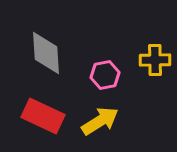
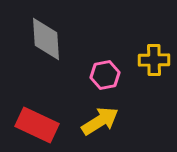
gray diamond: moved 14 px up
yellow cross: moved 1 px left
red rectangle: moved 6 px left, 9 px down
